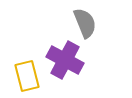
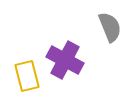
gray semicircle: moved 25 px right, 4 px down
